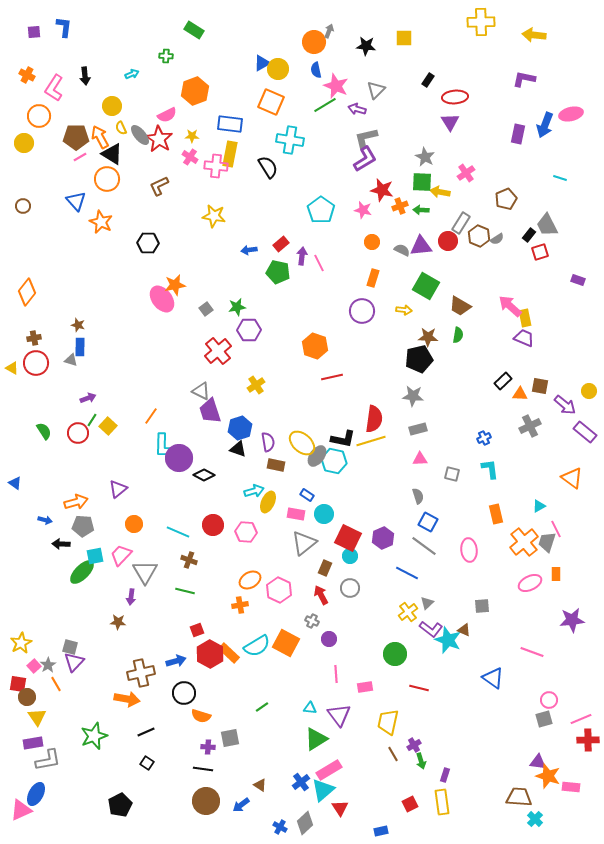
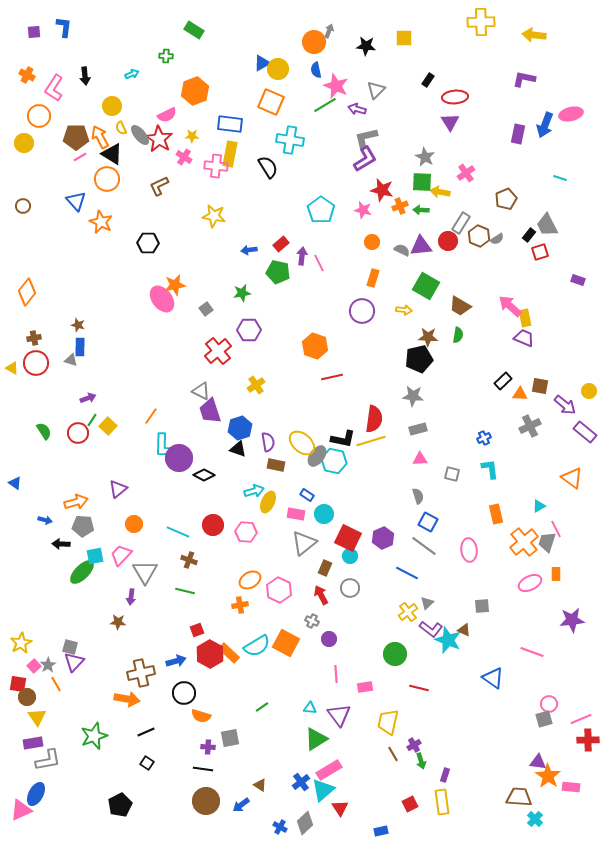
pink cross at (190, 157): moved 6 px left
green star at (237, 307): moved 5 px right, 14 px up
pink circle at (549, 700): moved 4 px down
orange star at (548, 776): rotated 15 degrees clockwise
